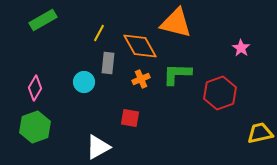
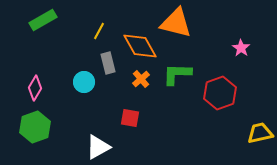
yellow line: moved 2 px up
gray rectangle: rotated 20 degrees counterclockwise
orange cross: rotated 18 degrees counterclockwise
